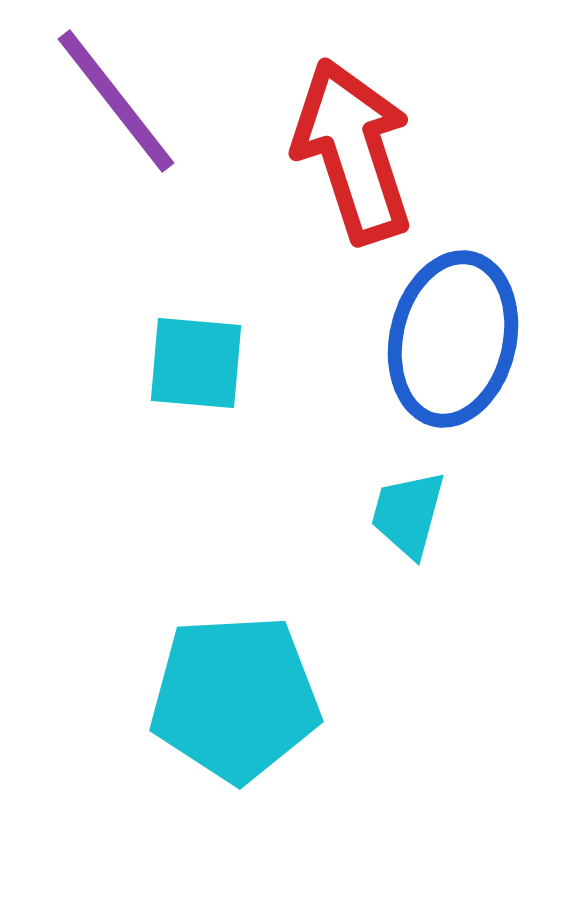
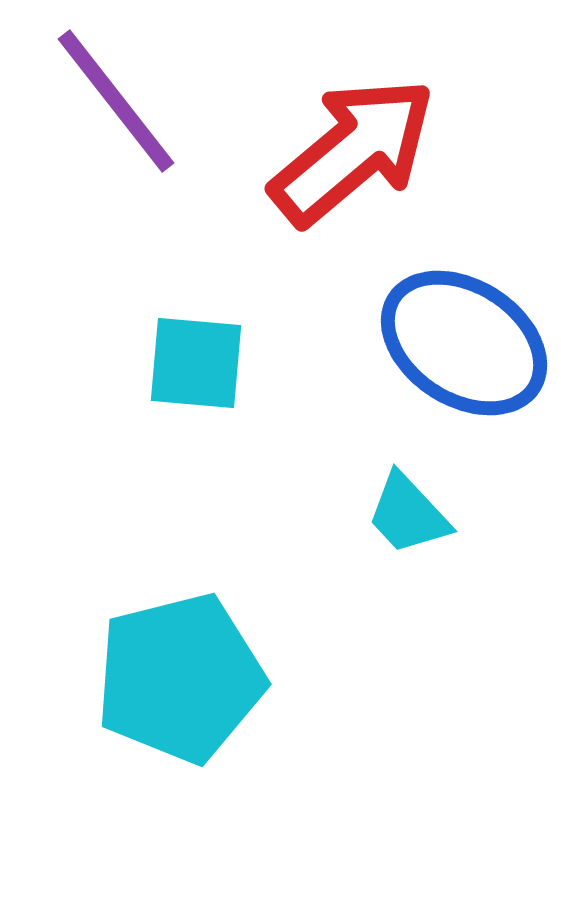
red arrow: rotated 68 degrees clockwise
blue ellipse: moved 11 px right, 4 px down; rotated 70 degrees counterclockwise
cyan trapezoid: rotated 58 degrees counterclockwise
cyan pentagon: moved 55 px left, 20 px up; rotated 11 degrees counterclockwise
